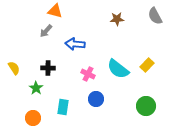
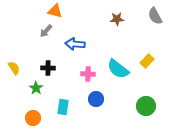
yellow rectangle: moved 4 px up
pink cross: rotated 24 degrees counterclockwise
